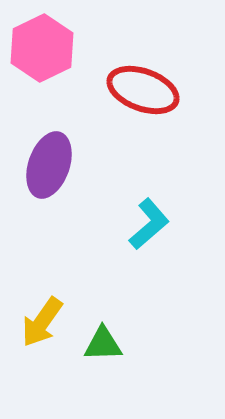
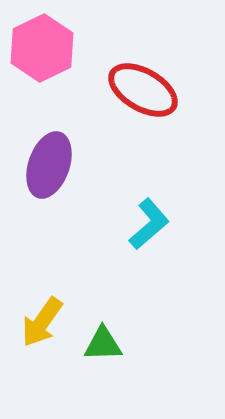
red ellipse: rotated 10 degrees clockwise
